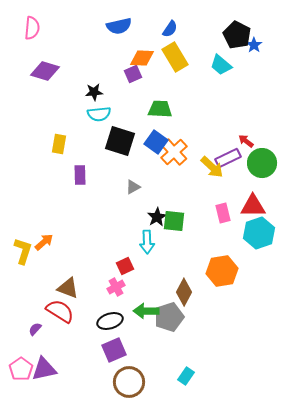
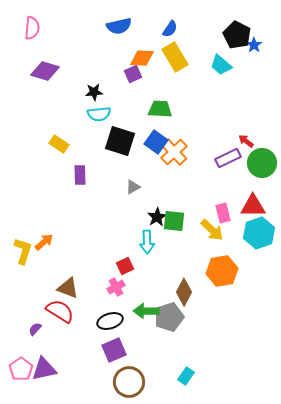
yellow rectangle at (59, 144): rotated 66 degrees counterclockwise
yellow arrow at (212, 167): moved 63 px down
